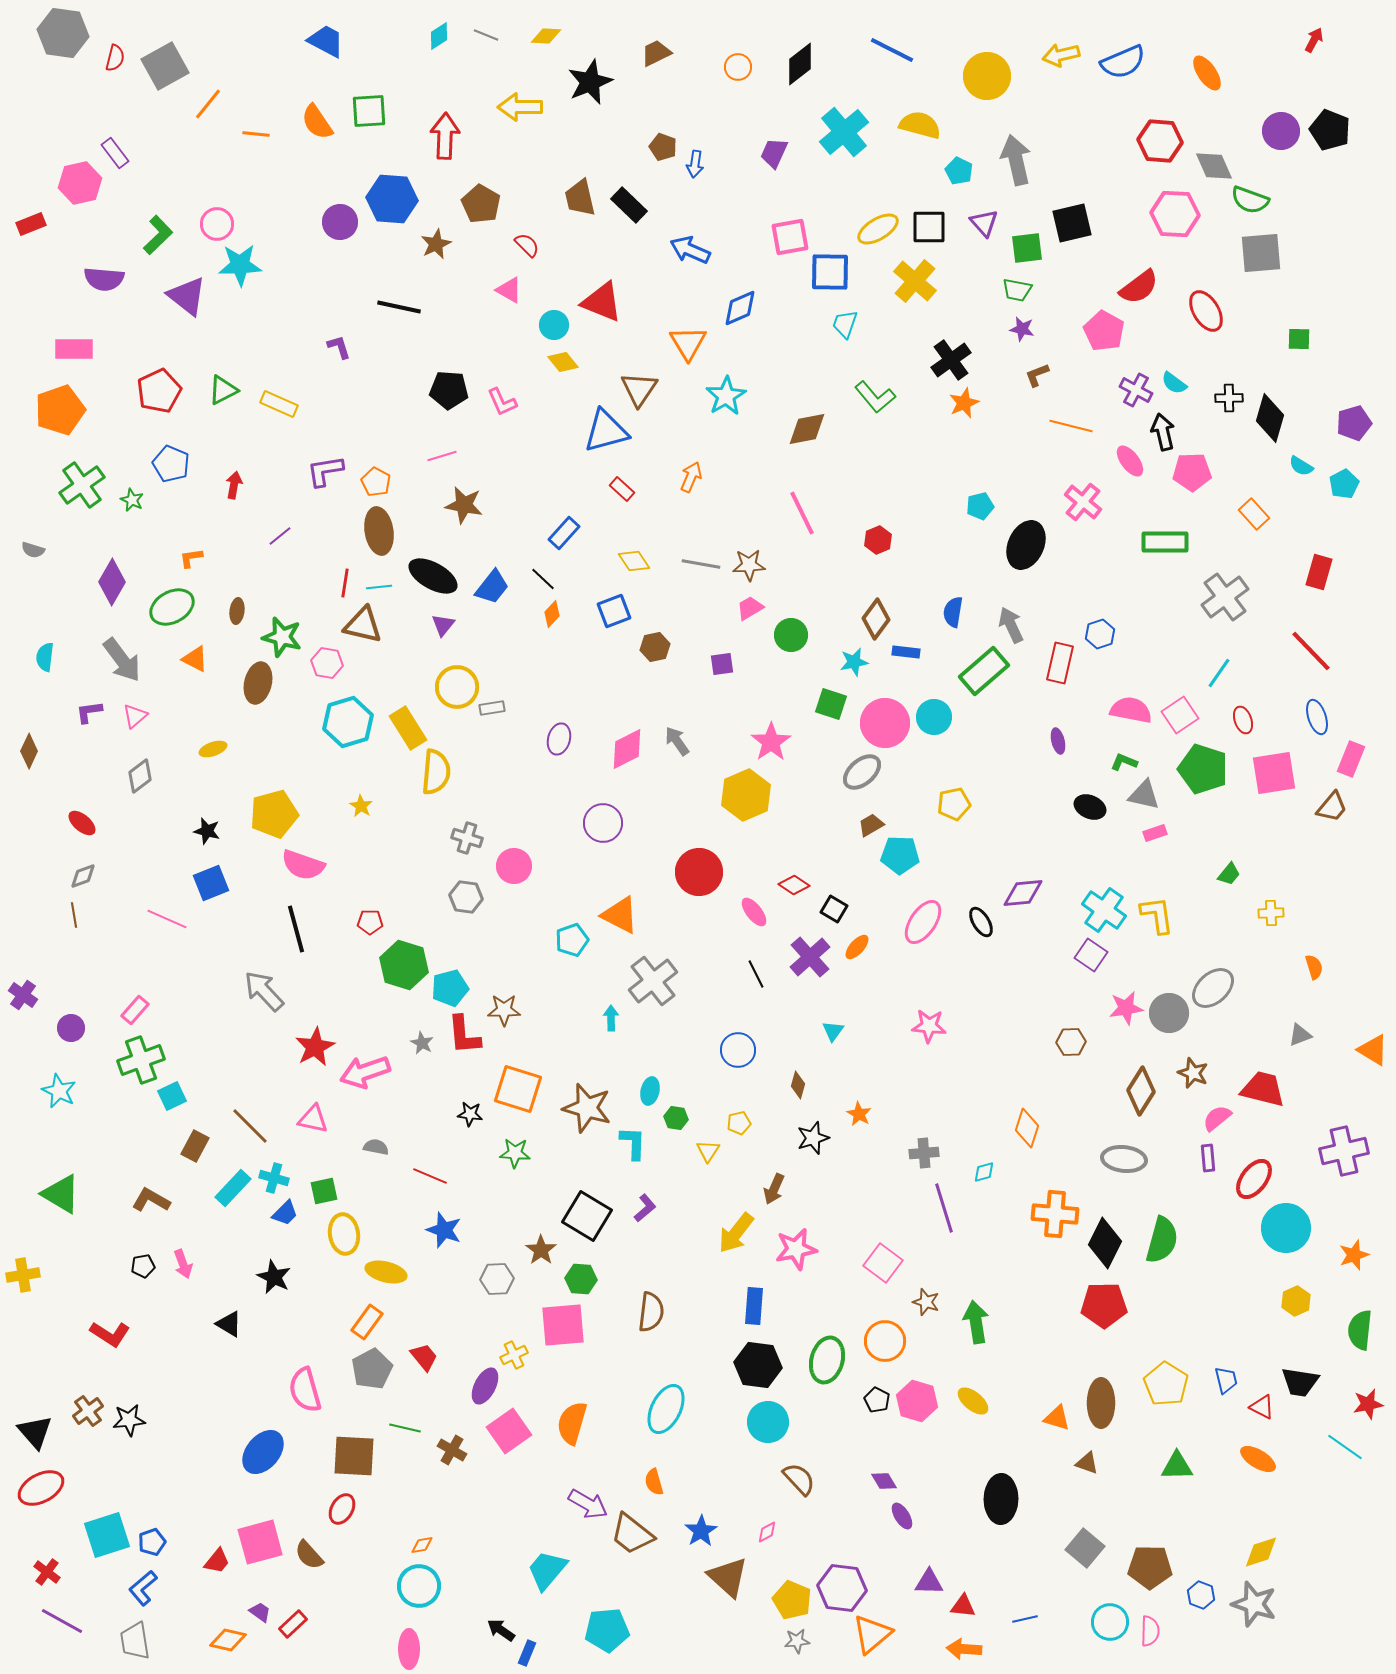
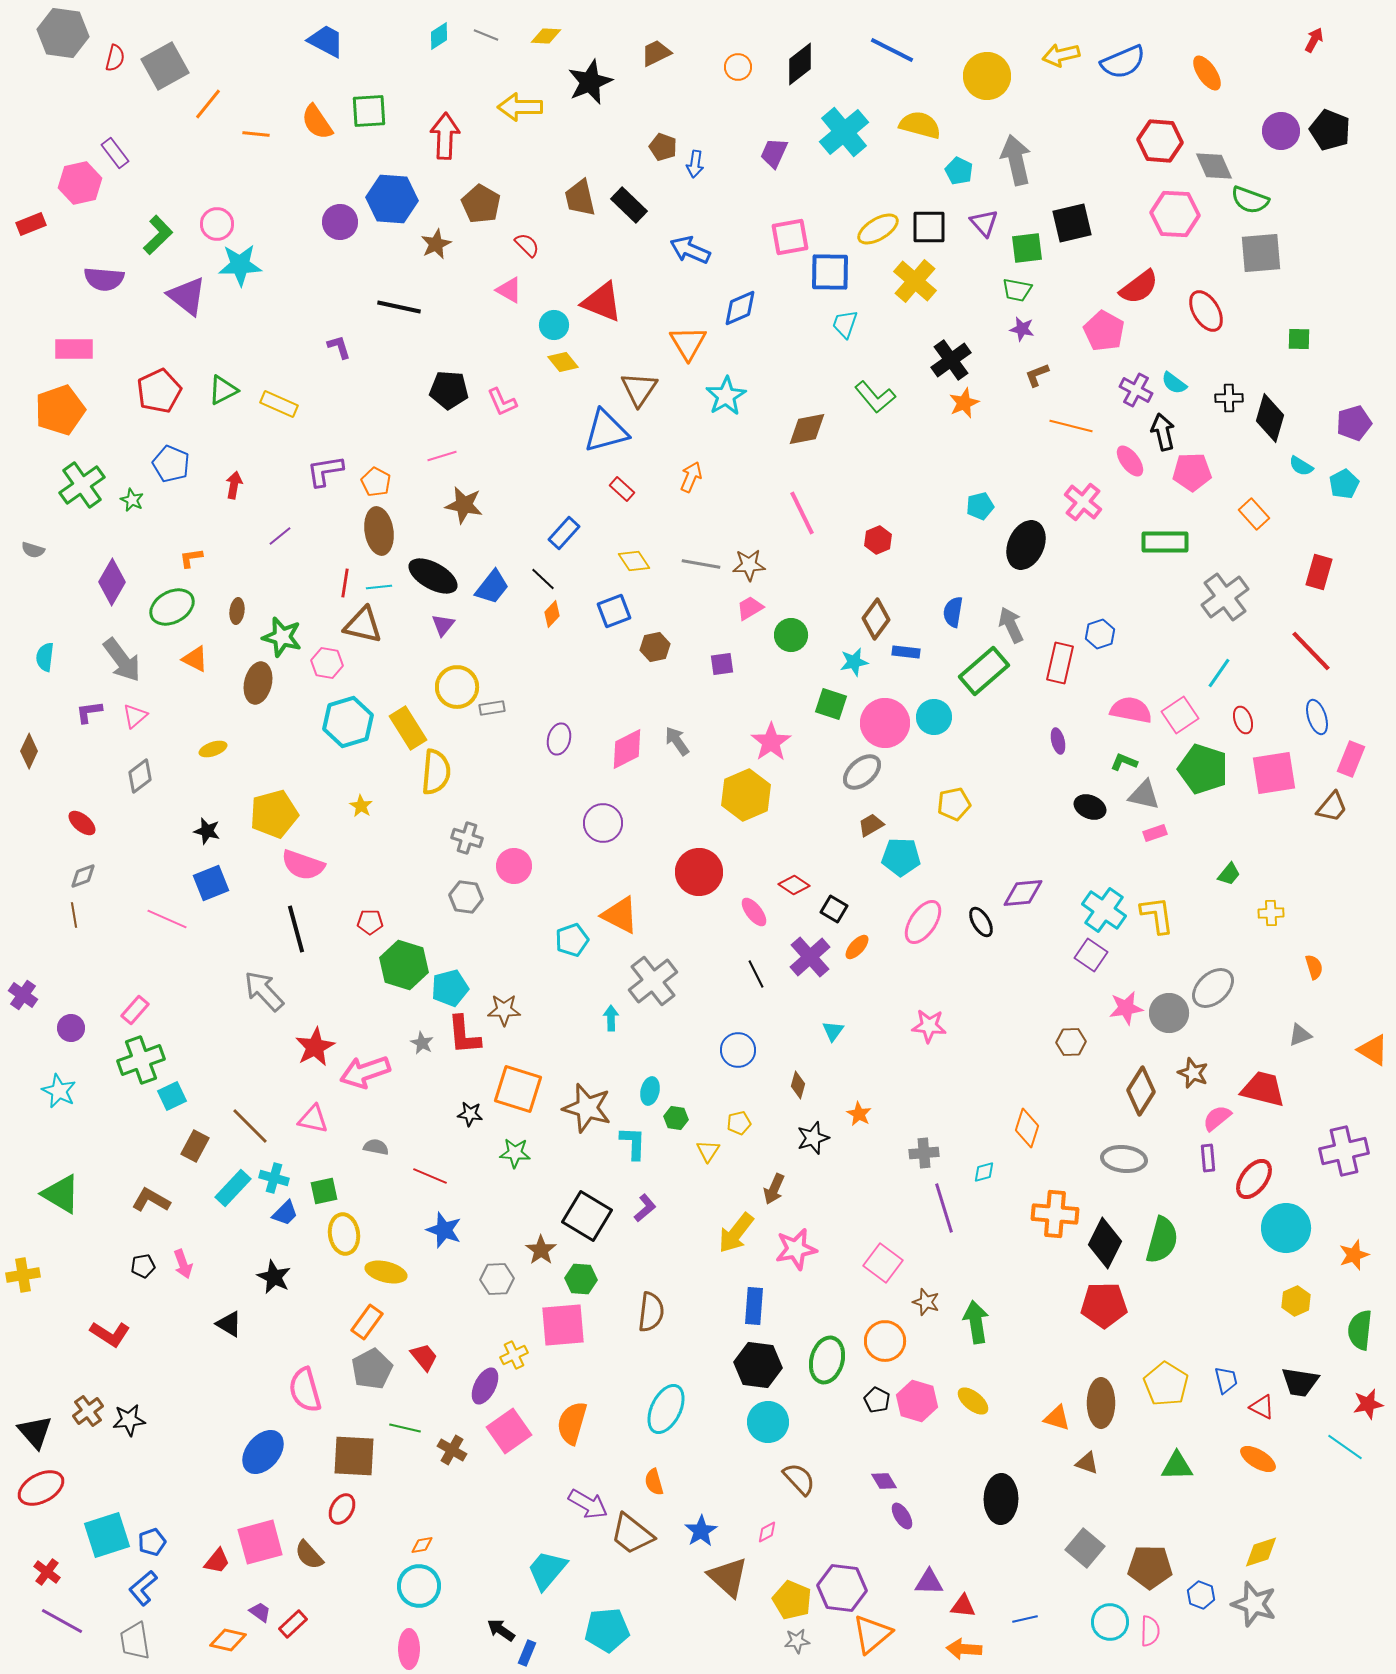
cyan pentagon at (900, 855): moved 1 px right, 2 px down
